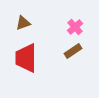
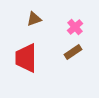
brown triangle: moved 11 px right, 4 px up
brown rectangle: moved 1 px down
